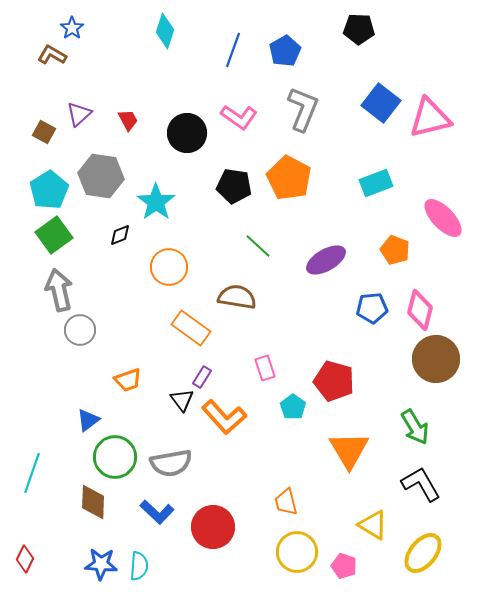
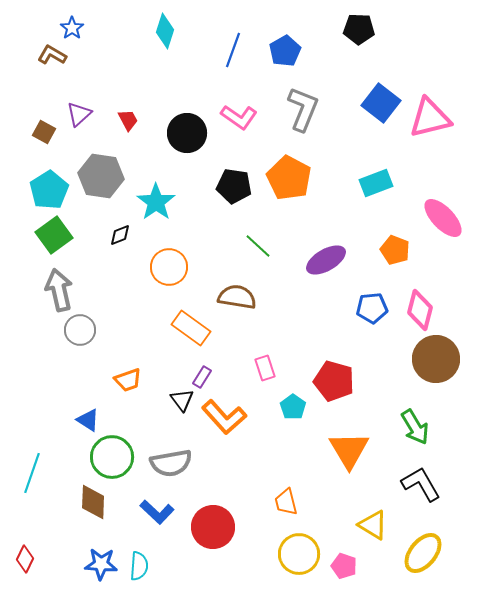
blue triangle at (88, 420): rotated 50 degrees counterclockwise
green circle at (115, 457): moved 3 px left
yellow circle at (297, 552): moved 2 px right, 2 px down
